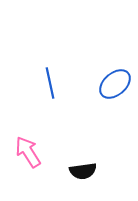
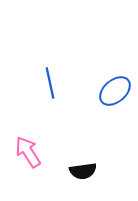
blue ellipse: moved 7 px down
